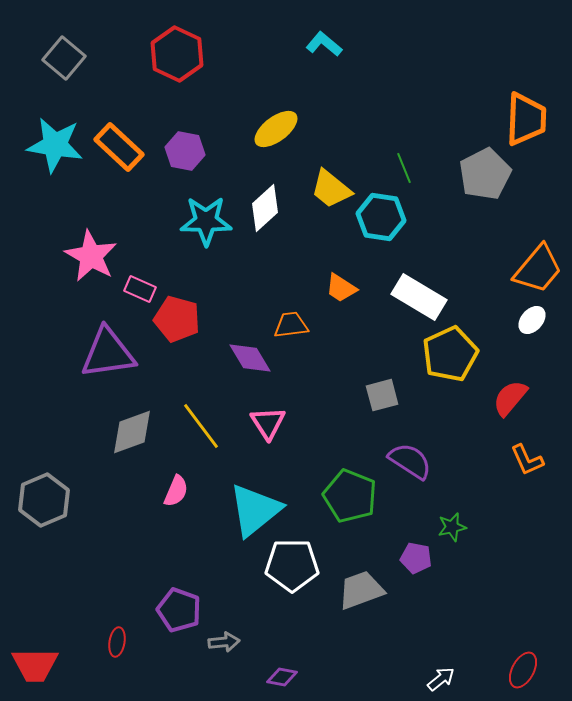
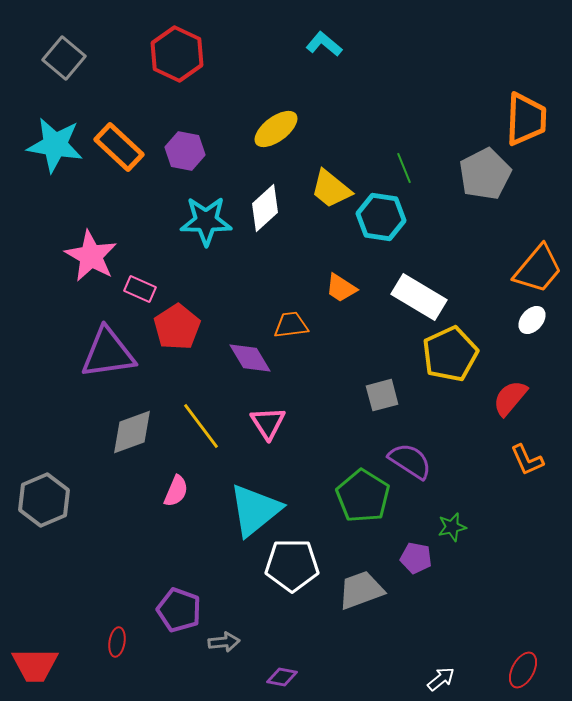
red pentagon at (177, 319): moved 8 px down; rotated 24 degrees clockwise
green pentagon at (350, 496): moved 13 px right; rotated 10 degrees clockwise
